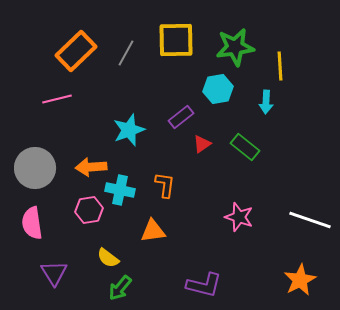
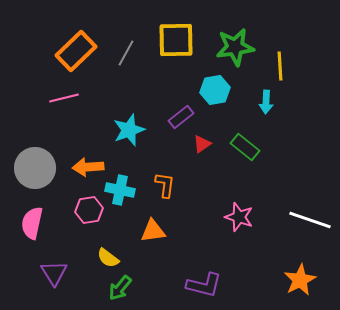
cyan hexagon: moved 3 px left, 1 px down
pink line: moved 7 px right, 1 px up
orange arrow: moved 3 px left
pink semicircle: rotated 20 degrees clockwise
